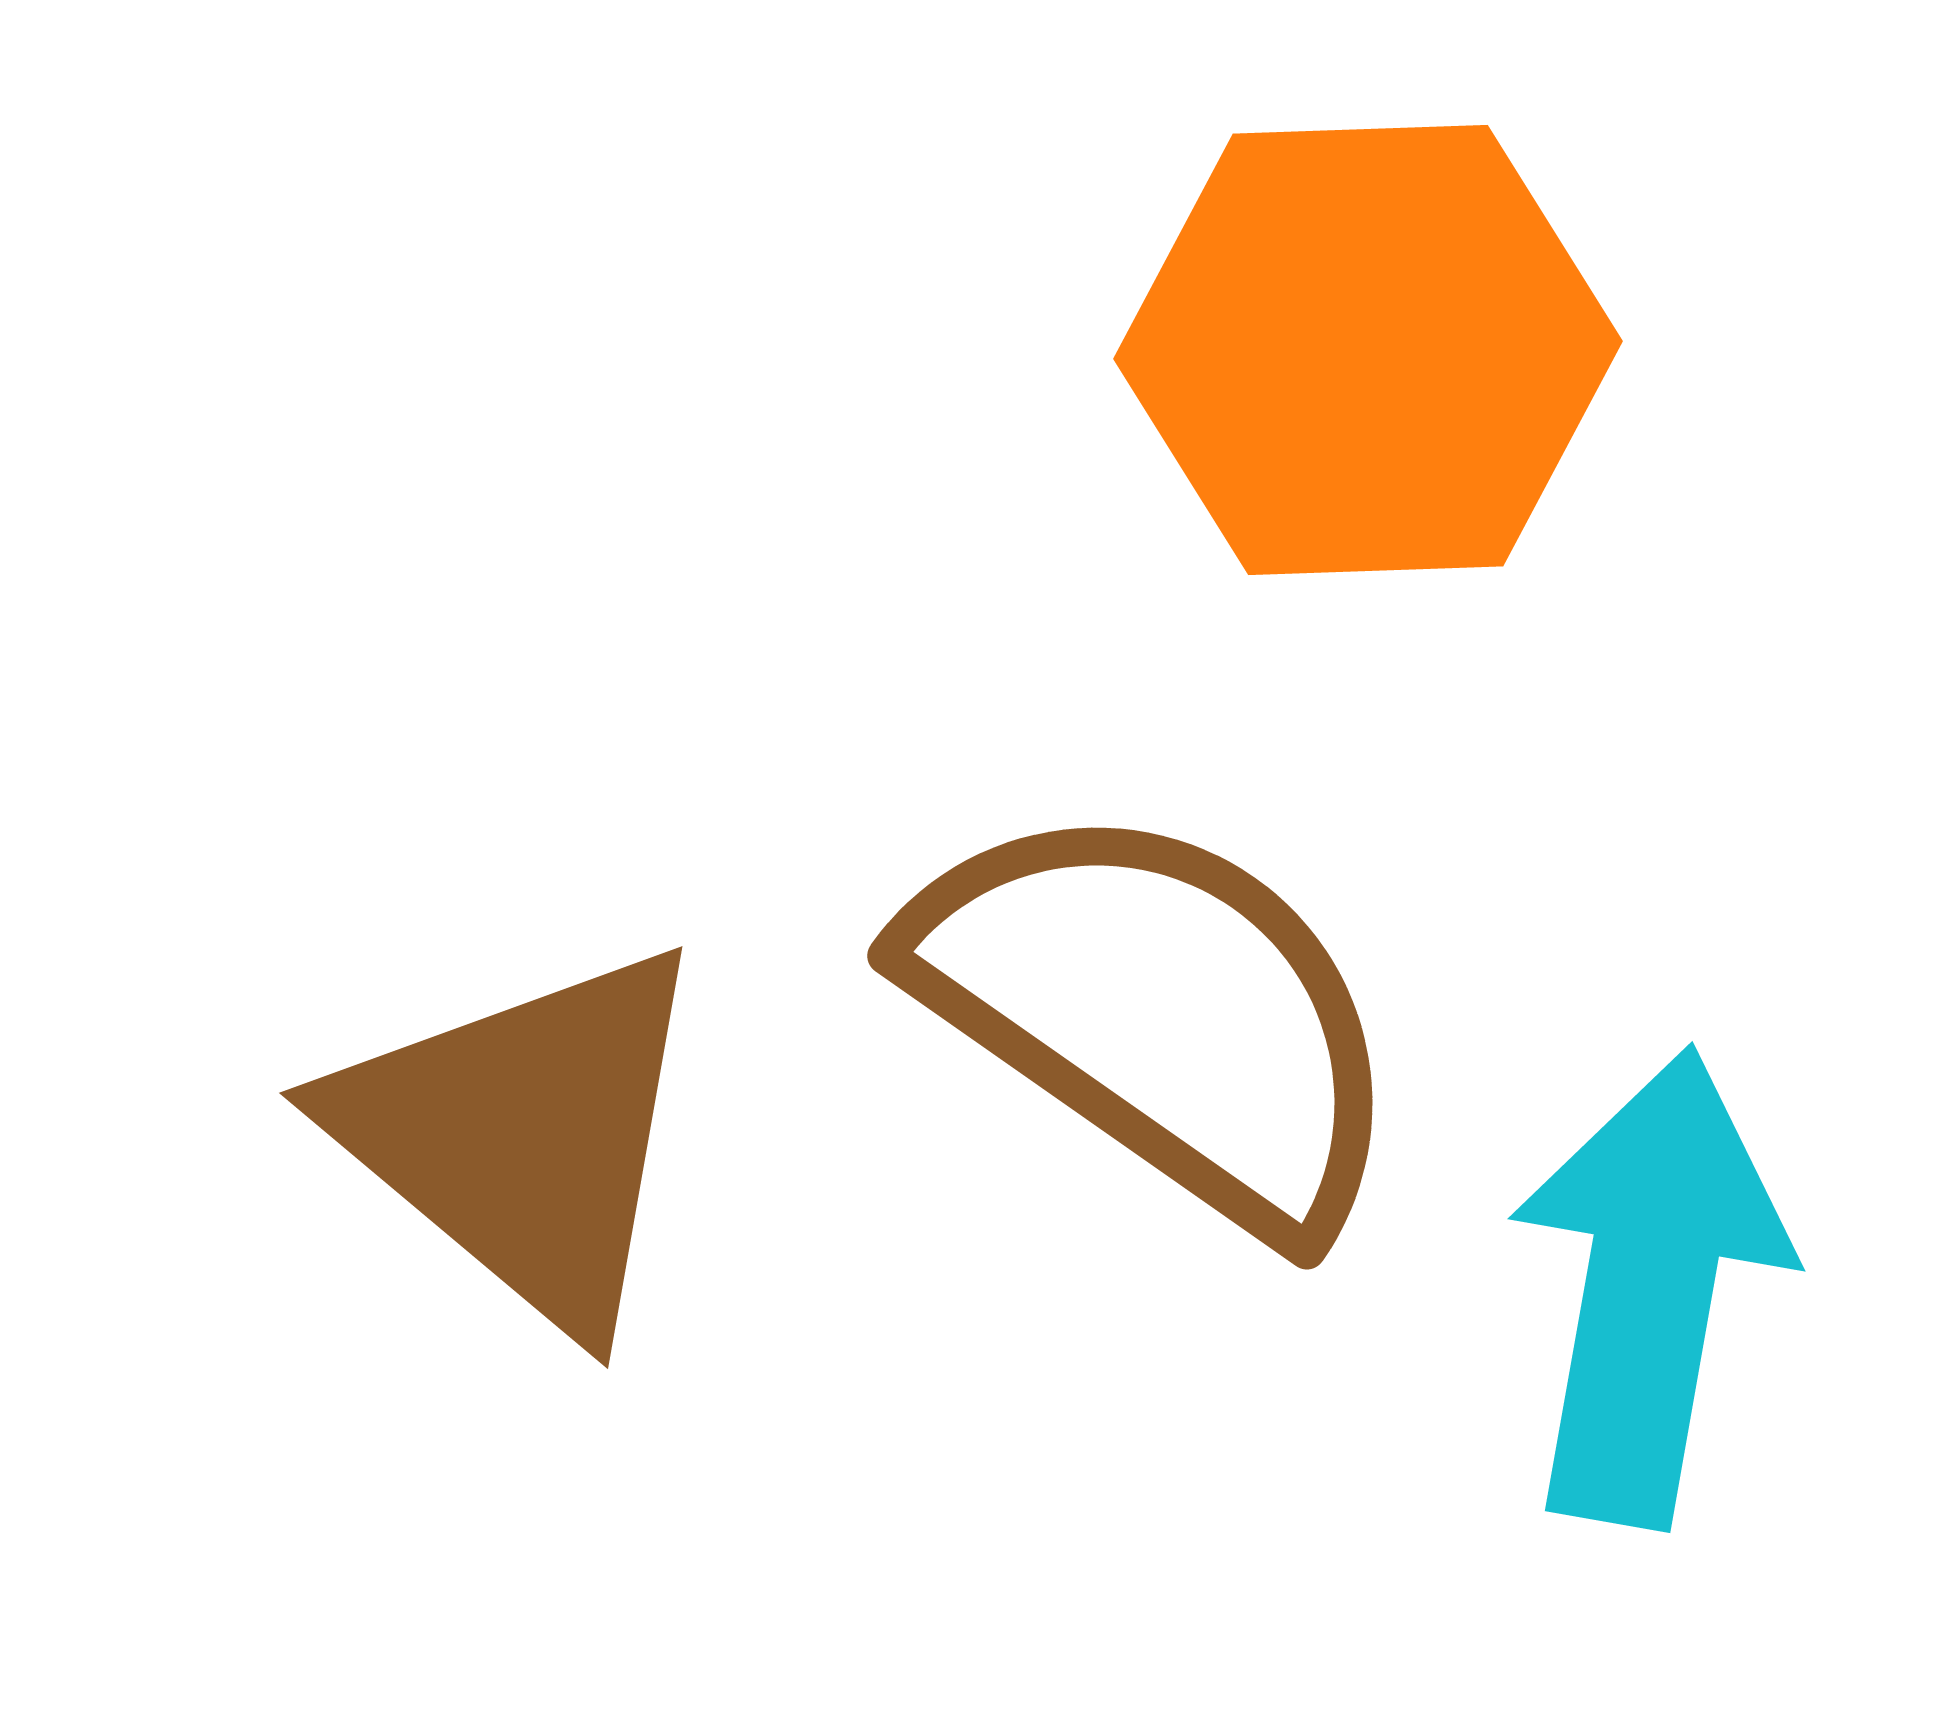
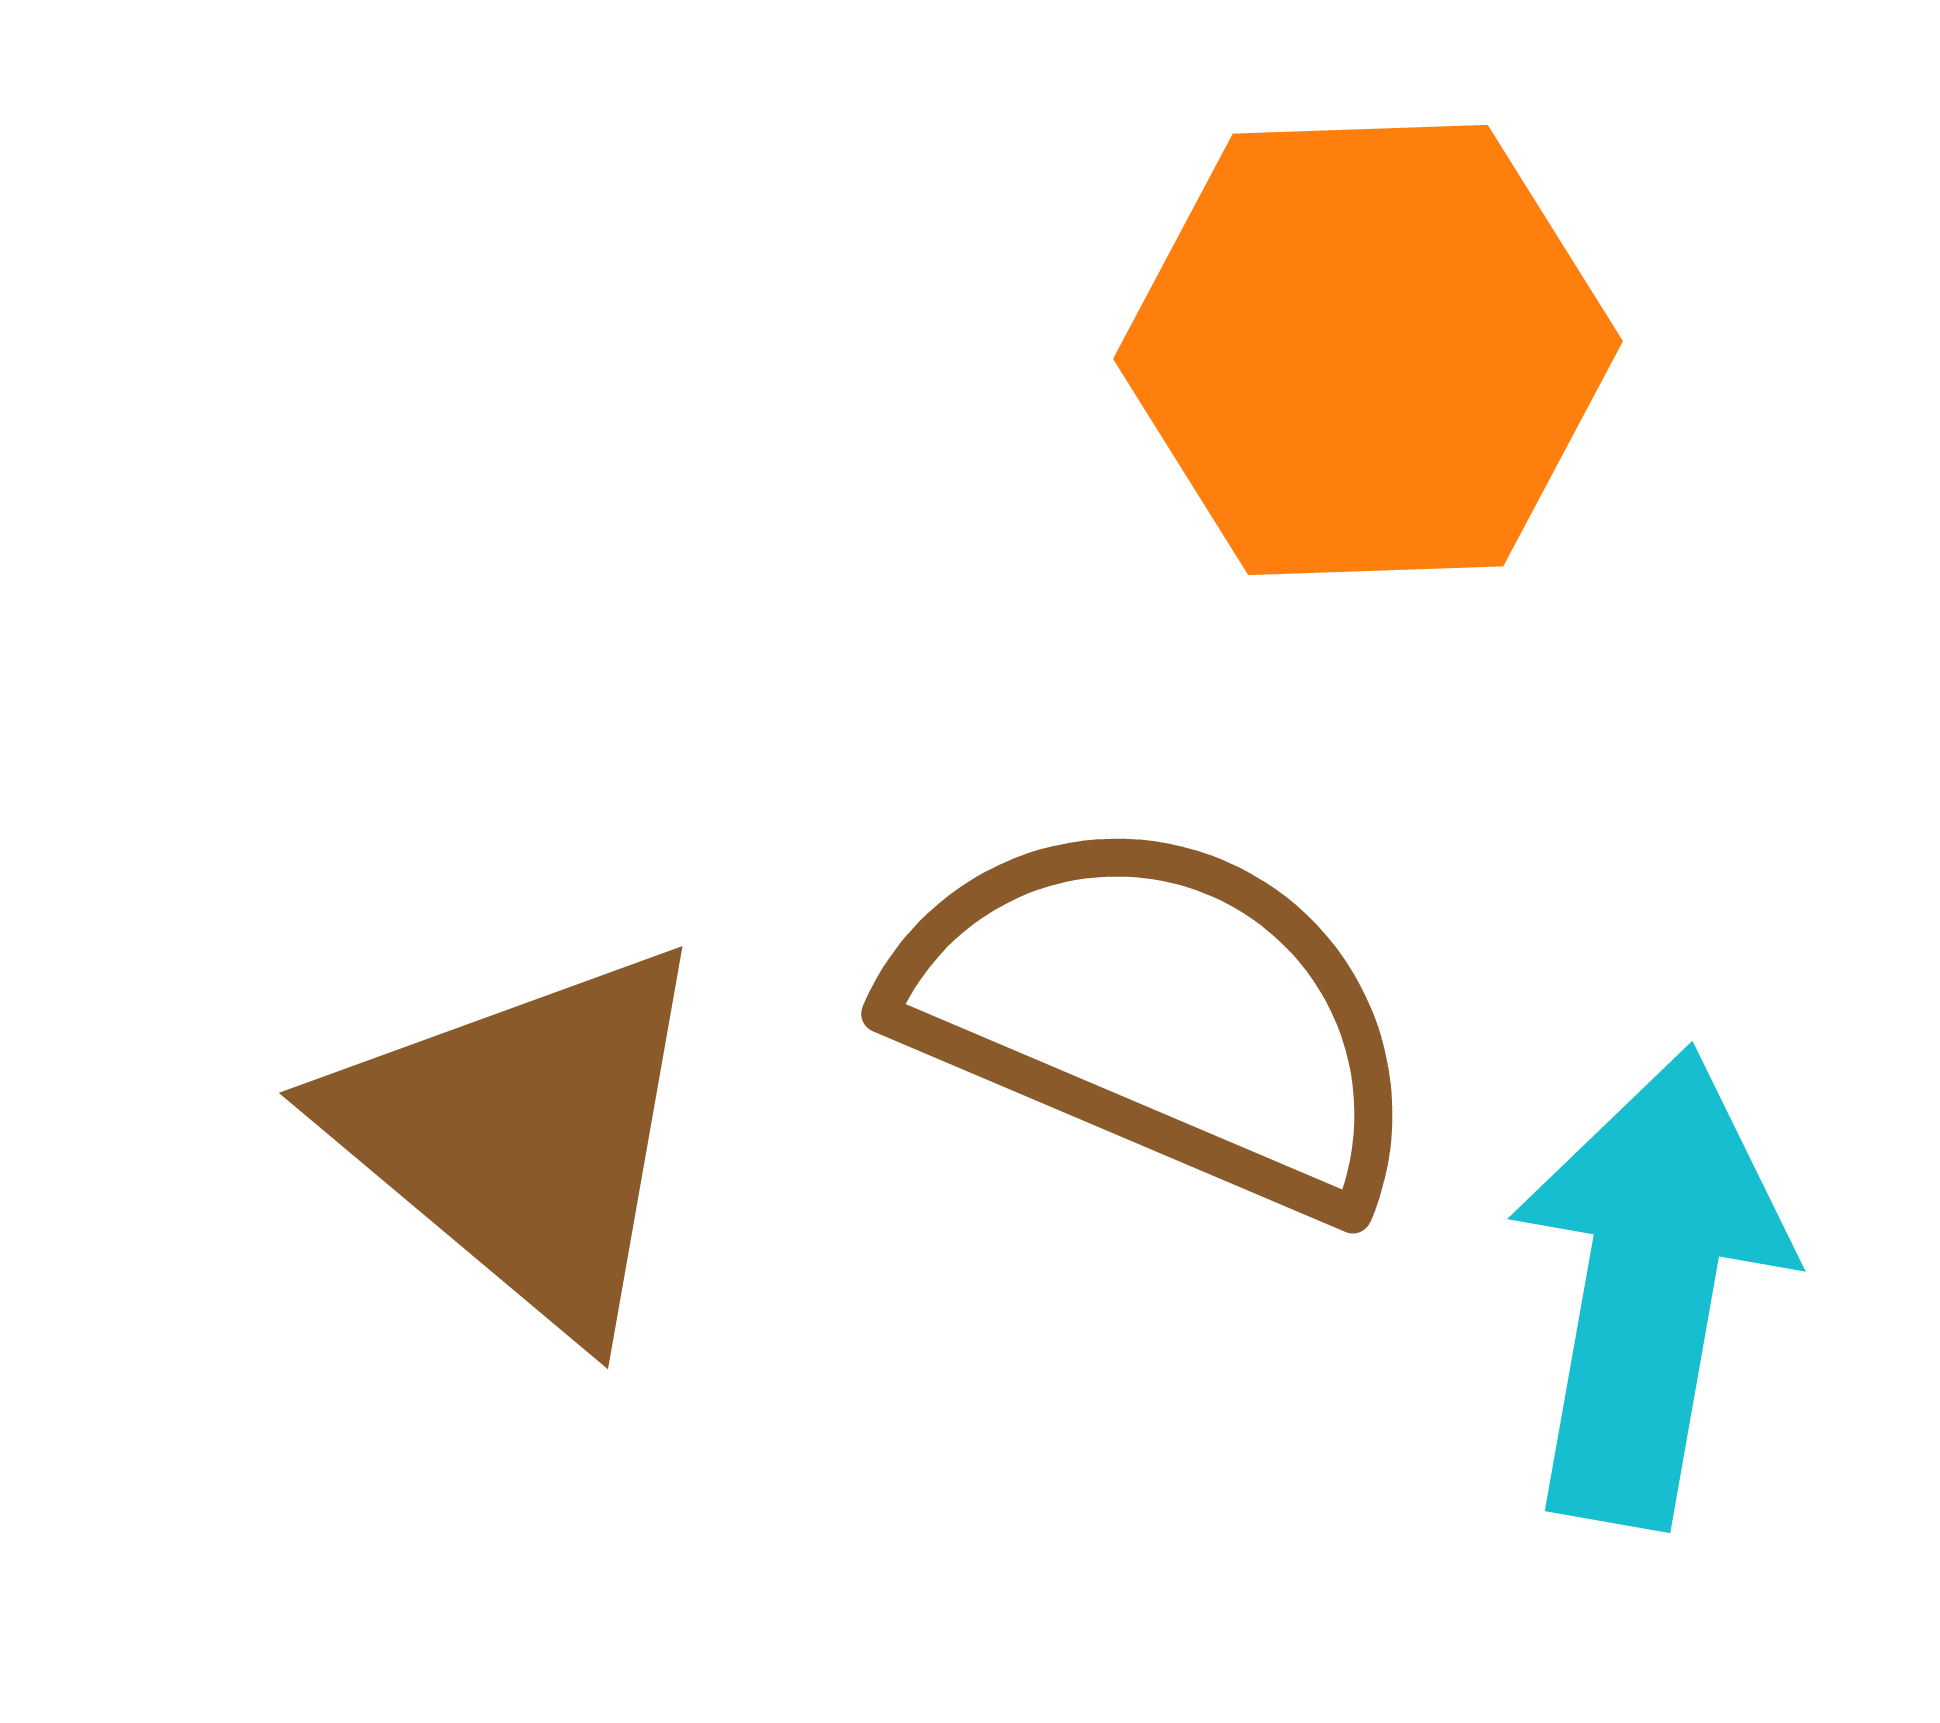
brown semicircle: rotated 12 degrees counterclockwise
